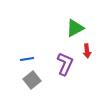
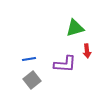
green triangle: rotated 12 degrees clockwise
blue line: moved 2 px right
purple L-shape: rotated 70 degrees clockwise
